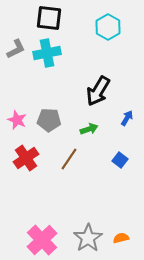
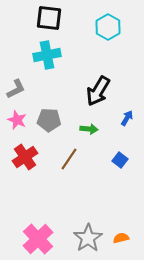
gray L-shape: moved 40 px down
cyan cross: moved 2 px down
green arrow: rotated 24 degrees clockwise
red cross: moved 1 px left, 1 px up
pink cross: moved 4 px left, 1 px up
